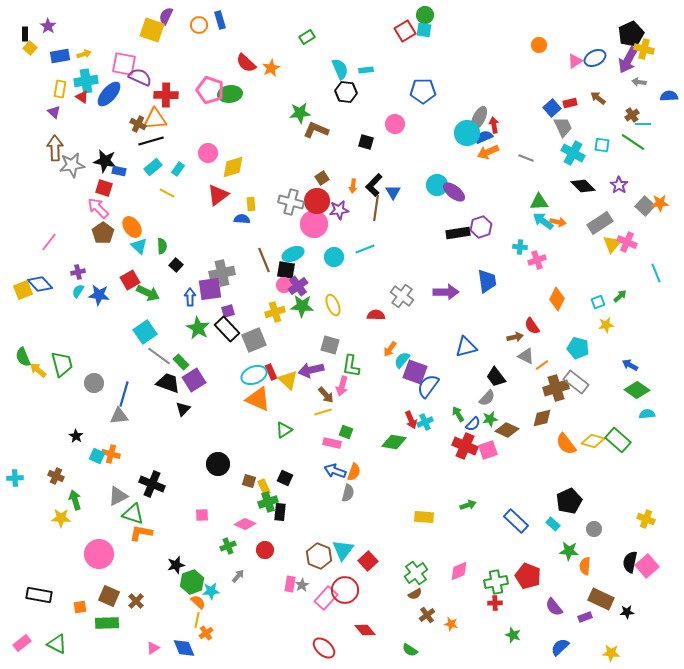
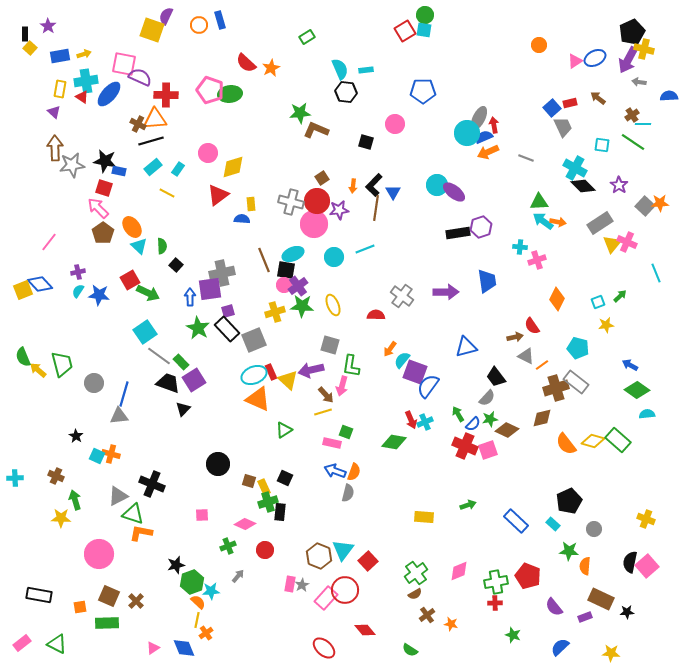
black pentagon at (631, 34): moved 1 px right, 2 px up
cyan cross at (573, 153): moved 2 px right, 15 px down
